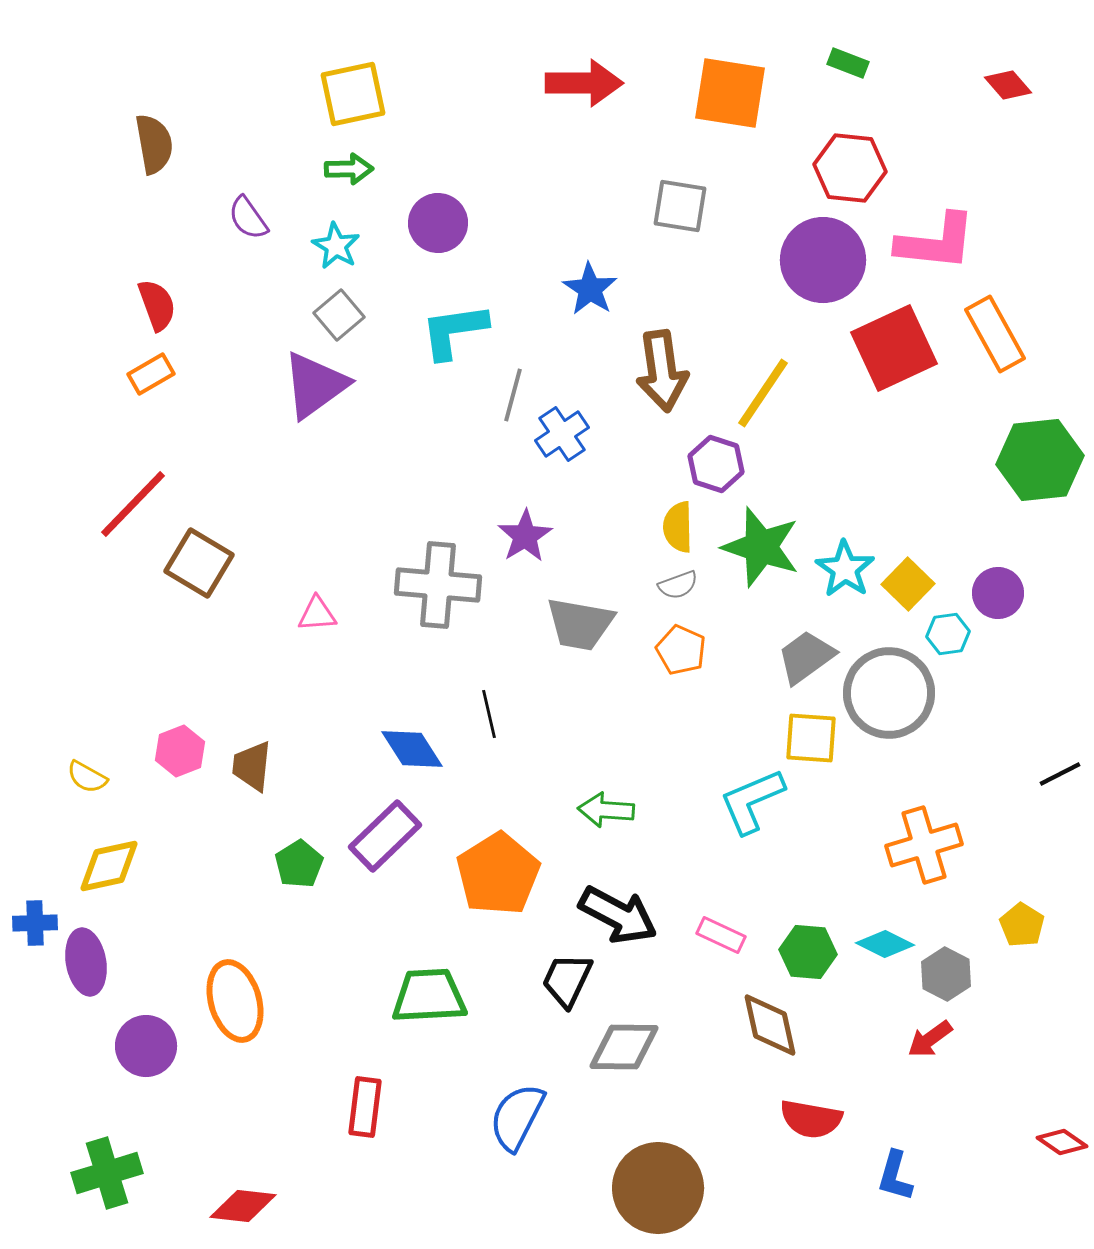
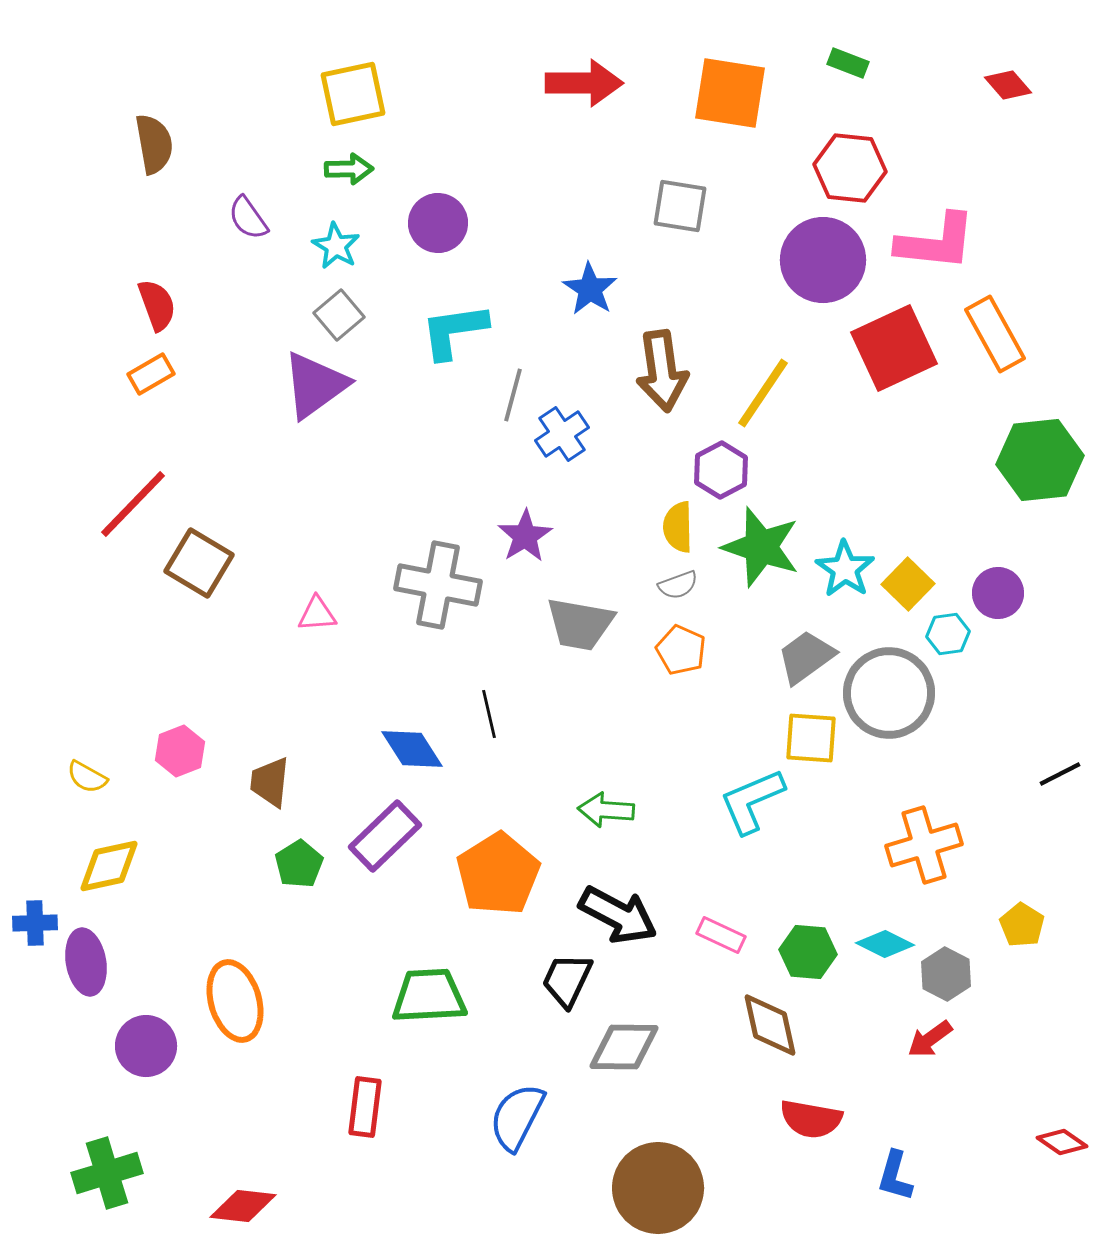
purple hexagon at (716, 464): moved 5 px right, 6 px down; rotated 14 degrees clockwise
gray cross at (438, 585): rotated 6 degrees clockwise
brown trapezoid at (252, 766): moved 18 px right, 16 px down
